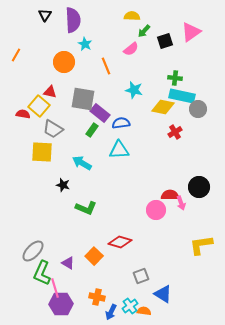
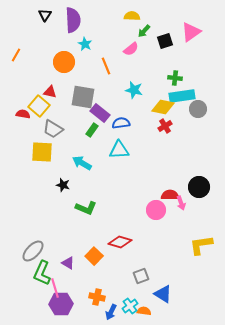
cyan rectangle at (182, 96): rotated 20 degrees counterclockwise
gray square at (83, 99): moved 2 px up
red cross at (175, 132): moved 10 px left, 6 px up
